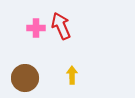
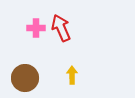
red arrow: moved 2 px down
